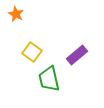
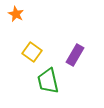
purple rectangle: moved 2 px left; rotated 20 degrees counterclockwise
green trapezoid: moved 1 px left, 2 px down
